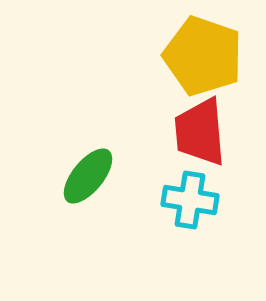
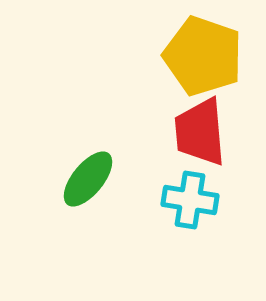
green ellipse: moved 3 px down
